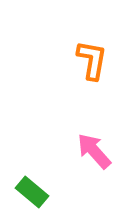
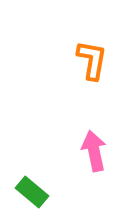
pink arrow: rotated 30 degrees clockwise
